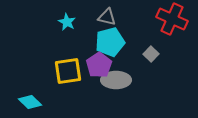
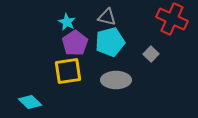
purple pentagon: moved 24 px left, 22 px up
